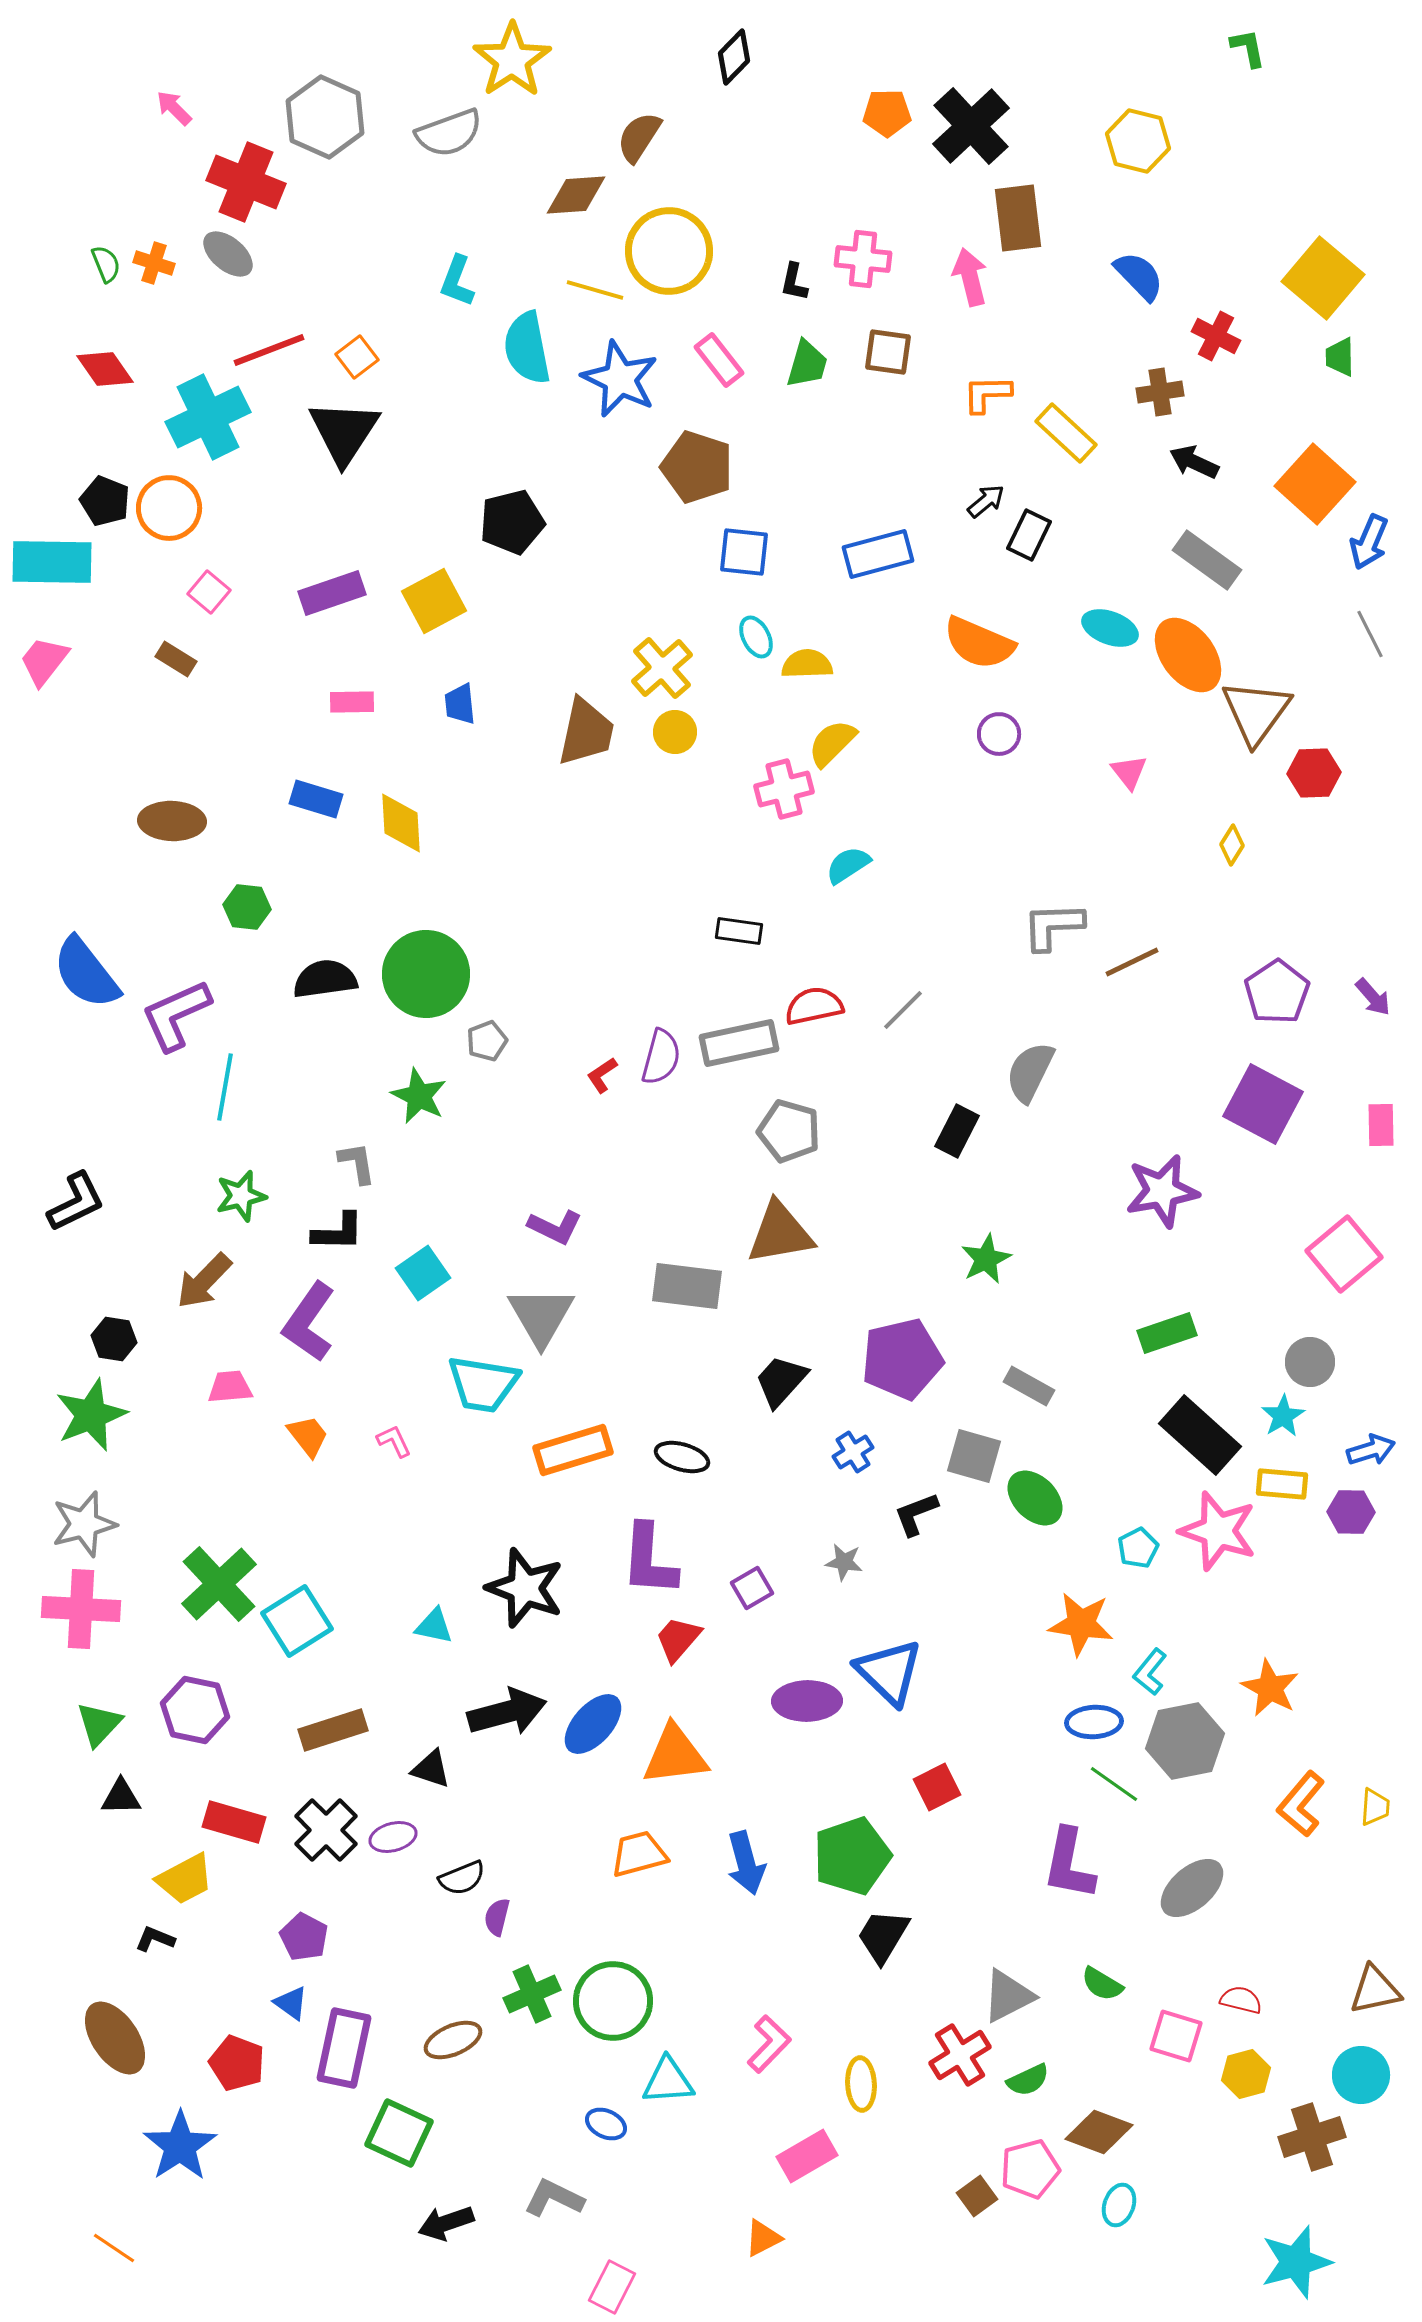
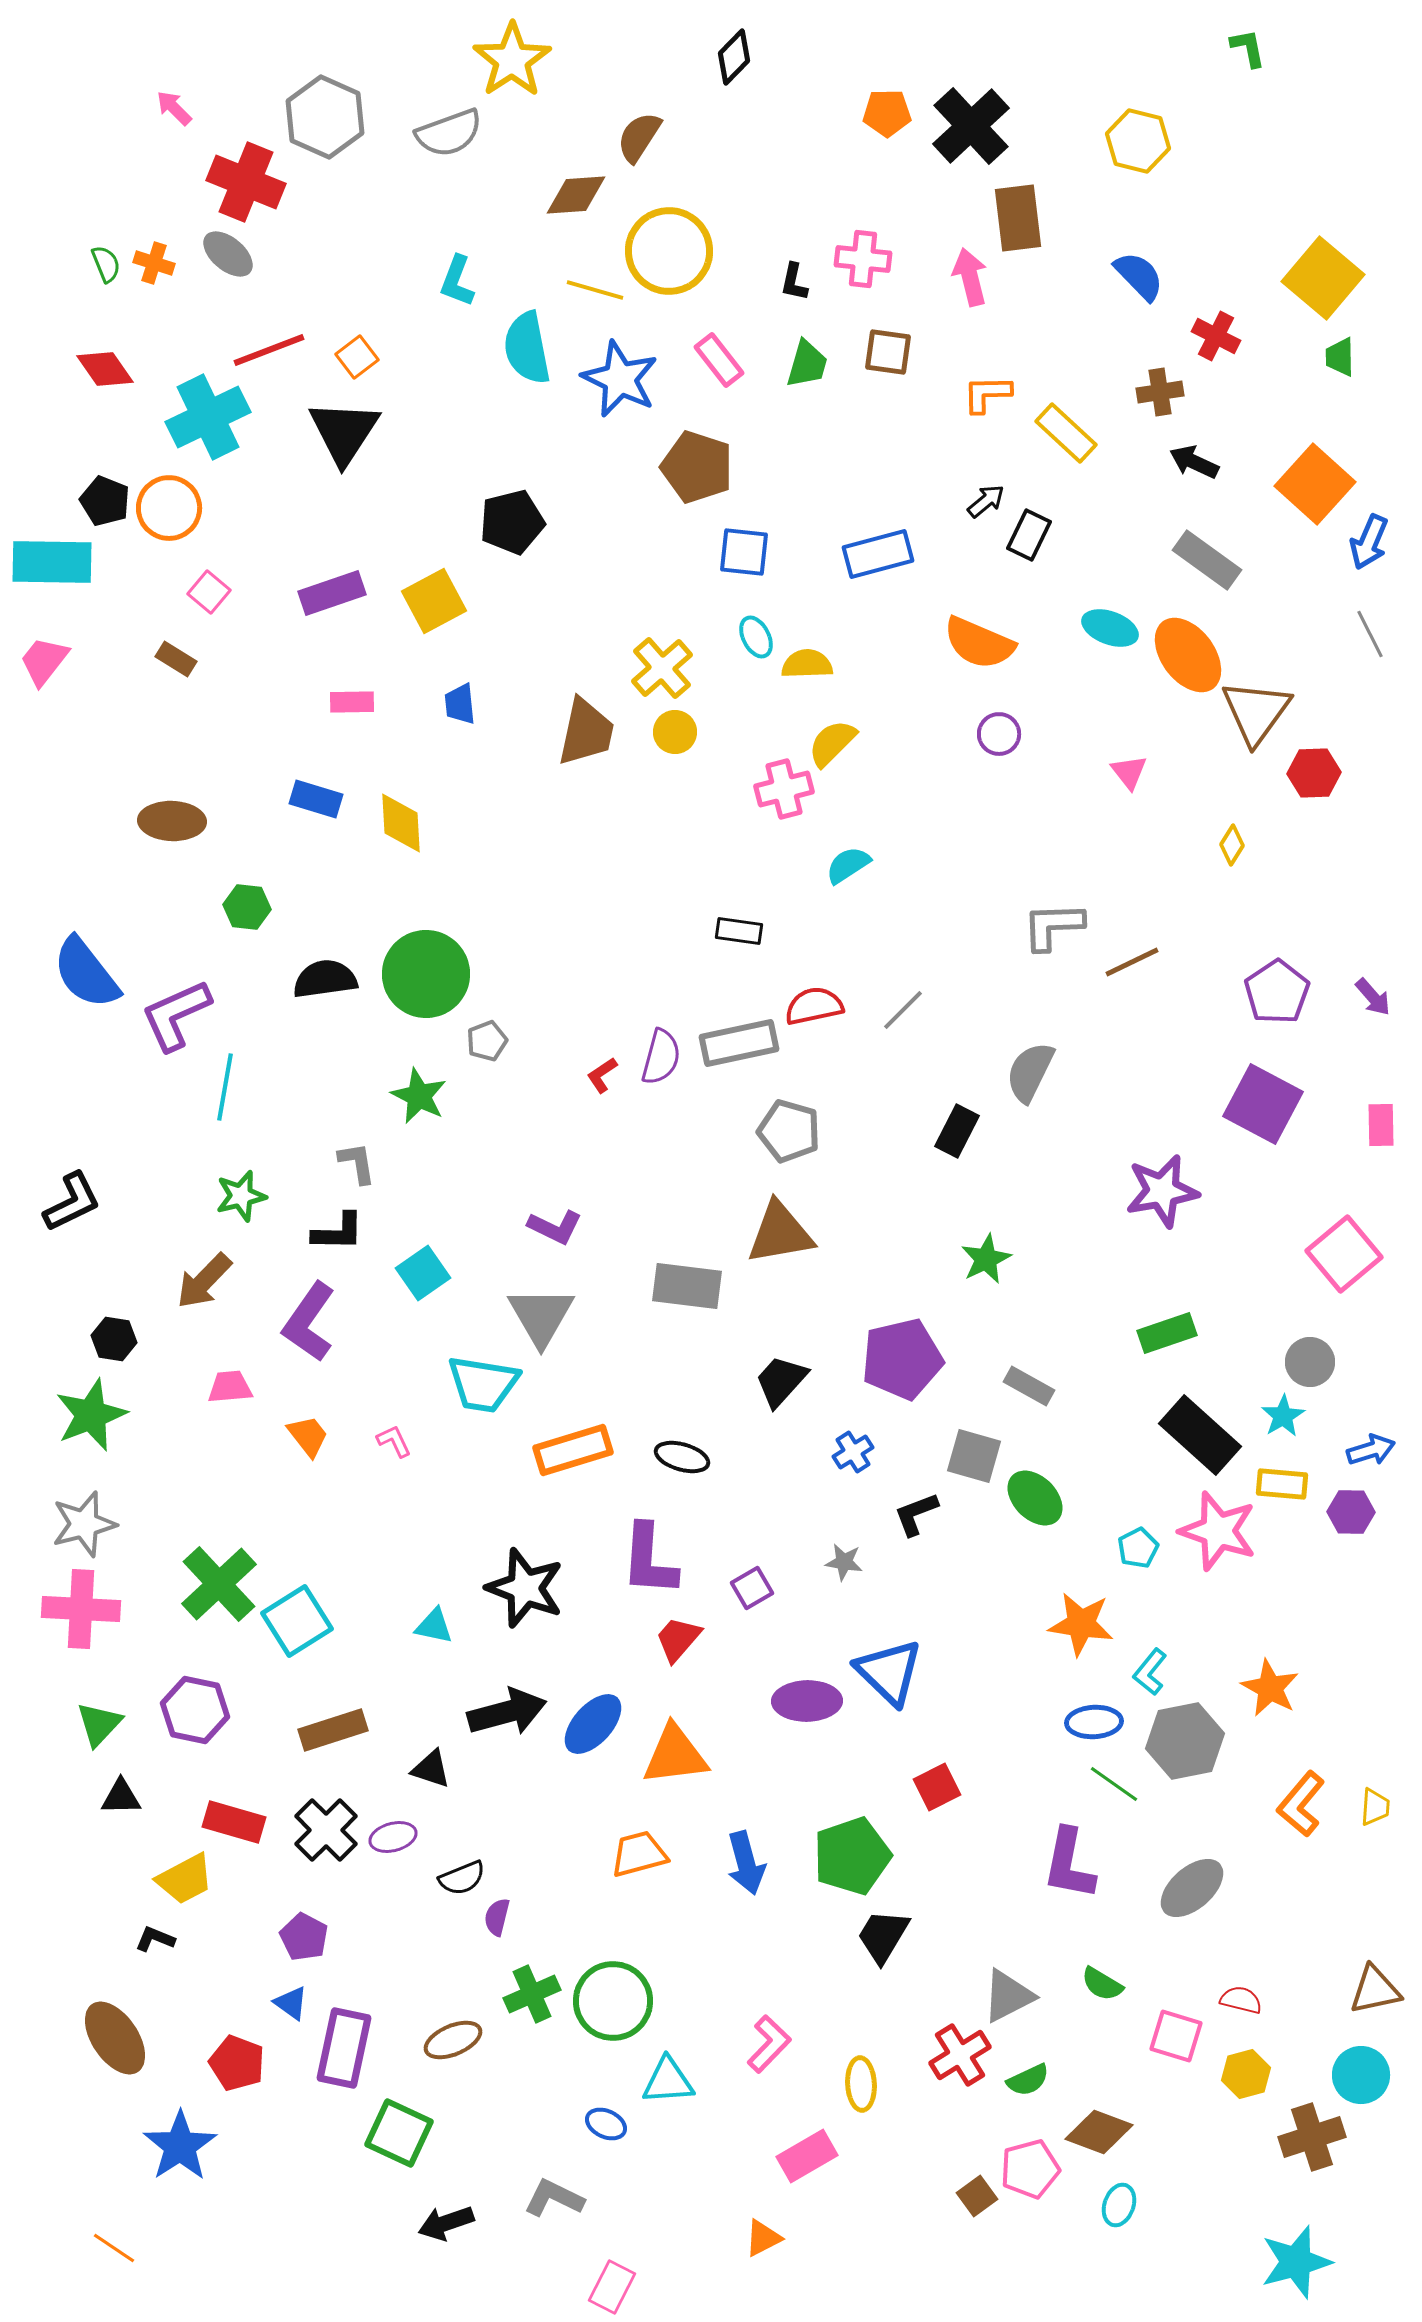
black L-shape at (76, 1202): moved 4 px left
